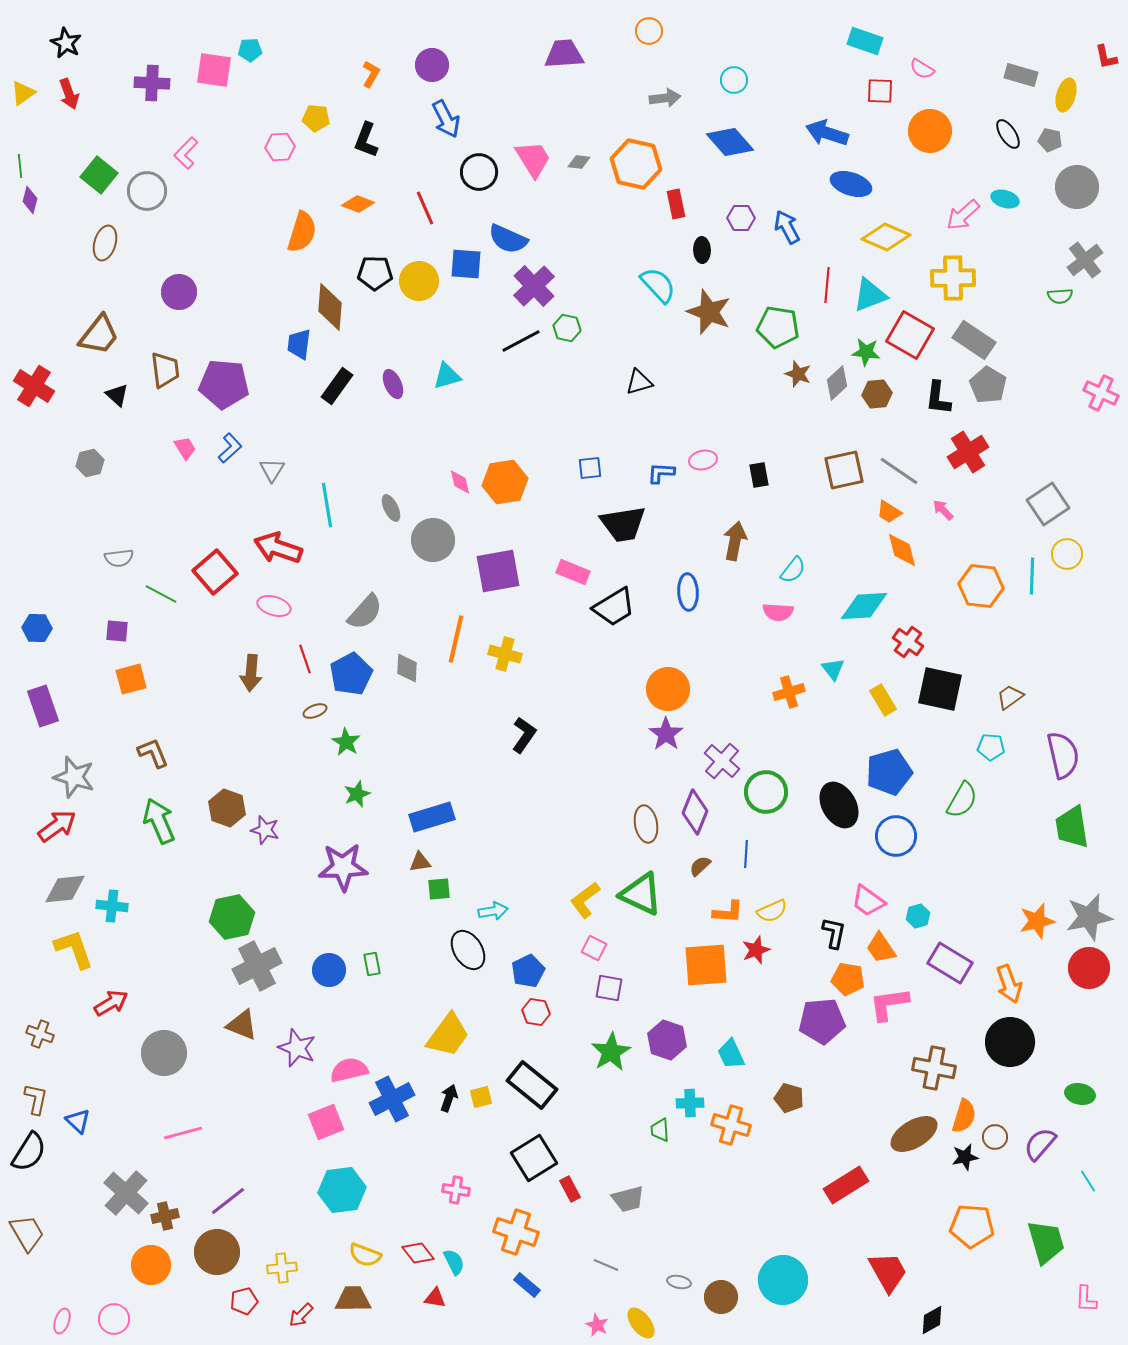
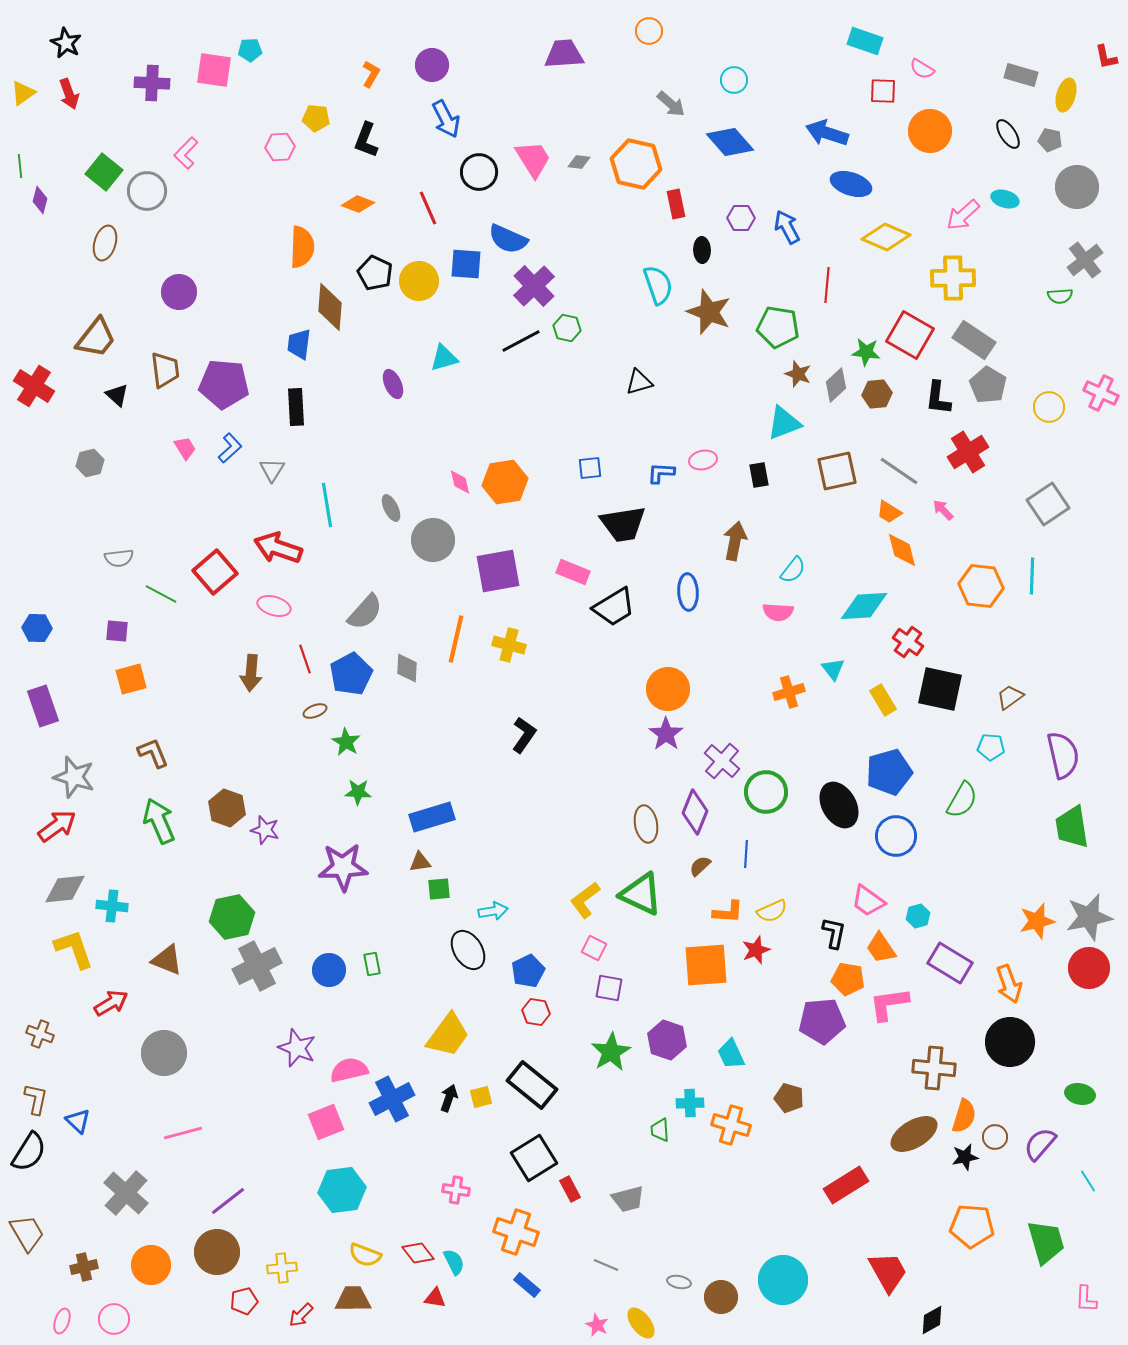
red square at (880, 91): moved 3 px right
gray arrow at (665, 98): moved 6 px right, 6 px down; rotated 48 degrees clockwise
green square at (99, 175): moved 5 px right, 3 px up
purple diamond at (30, 200): moved 10 px right
red line at (425, 208): moved 3 px right
orange semicircle at (302, 232): moved 15 px down; rotated 15 degrees counterclockwise
black pentagon at (375, 273): rotated 24 degrees clockwise
cyan semicircle at (658, 285): rotated 24 degrees clockwise
cyan triangle at (870, 295): moved 86 px left, 128 px down
brown trapezoid at (99, 335): moved 3 px left, 3 px down
cyan triangle at (447, 376): moved 3 px left, 18 px up
gray diamond at (837, 383): moved 1 px left, 2 px down
black rectangle at (337, 386): moved 41 px left, 21 px down; rotated 39 degrees counterclockwise
brown square at (844, 470): moved 7 px left, 1 px down
yellow circle at (1067, 554): moved 18 px left, 147 px up
yellow cross at (505, 654): moved 4 px right, 9 px up
green star at (357, 794): moved 1 px right, 2 px up; rotated 24 degrees clockwise
brown triangle at (242, 1025): moved 75 px left, 65 px up
brown cross at (934, 1068): rotated 6 degrees counterclockwise
brown cross at (165, 1216): moved 81 px left, 51 px down
